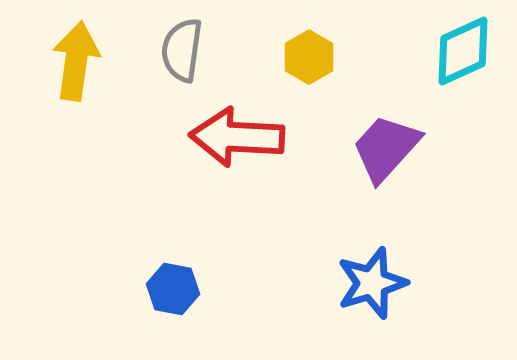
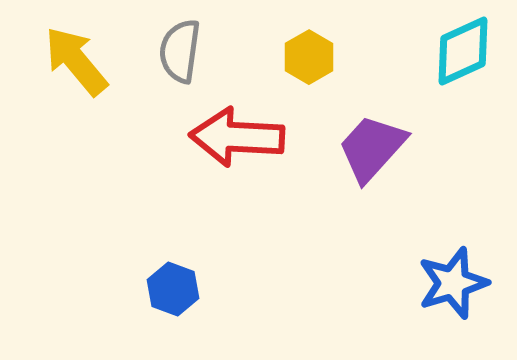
gray semicircle: moved 2 px left, 1 px down
yellow arrow: rotated 48 degrees counterclockwise
purple trapezoid: moved 14 px left
blue star: moved 81 px right
blue hexagon: rotated 9 degrees clockwise
